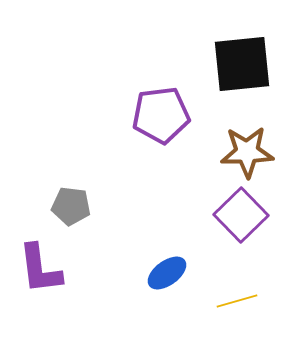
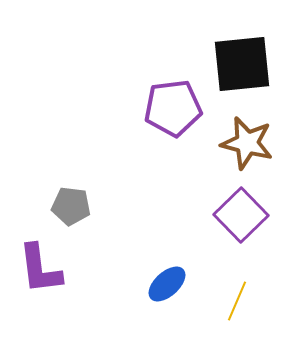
purple pentagon: moved 12 px right, 7 px up
brown star: moved 9 px up; rotated 16 degrees clockwise
blue ellipse: moved 11 px down; rotated 6 degrees counterclockwise
yellow line: rotated 51 degrees counterclockwise
